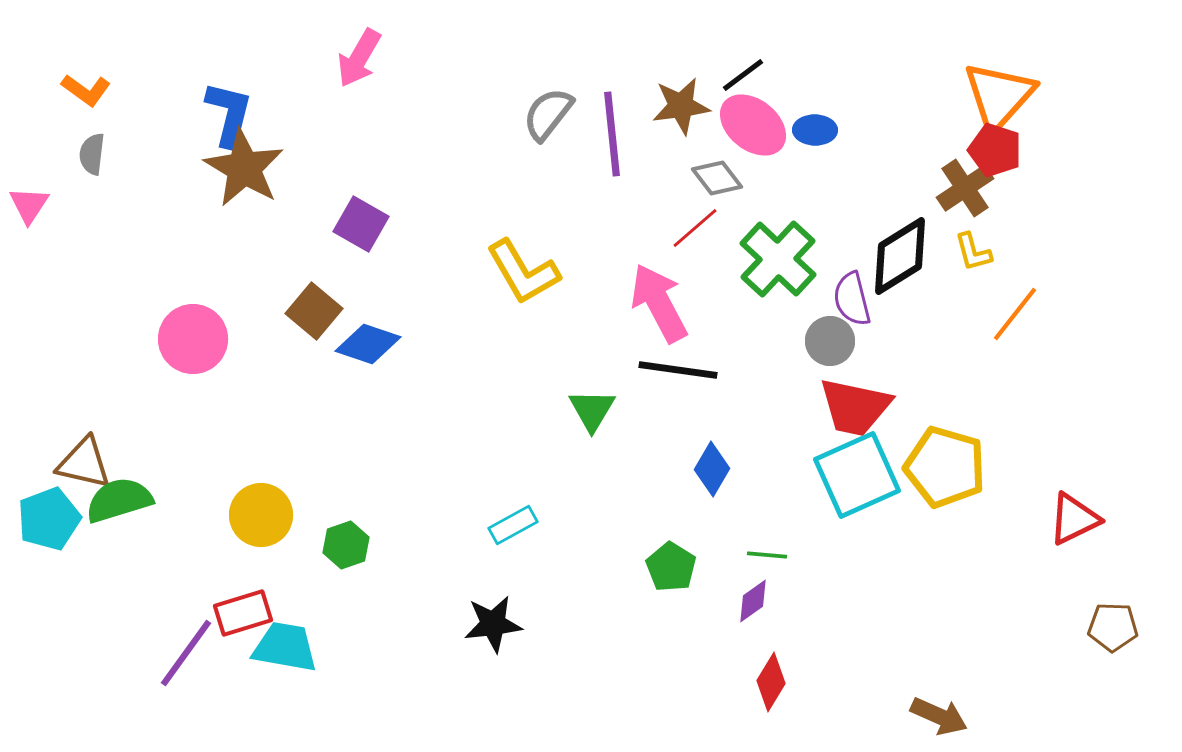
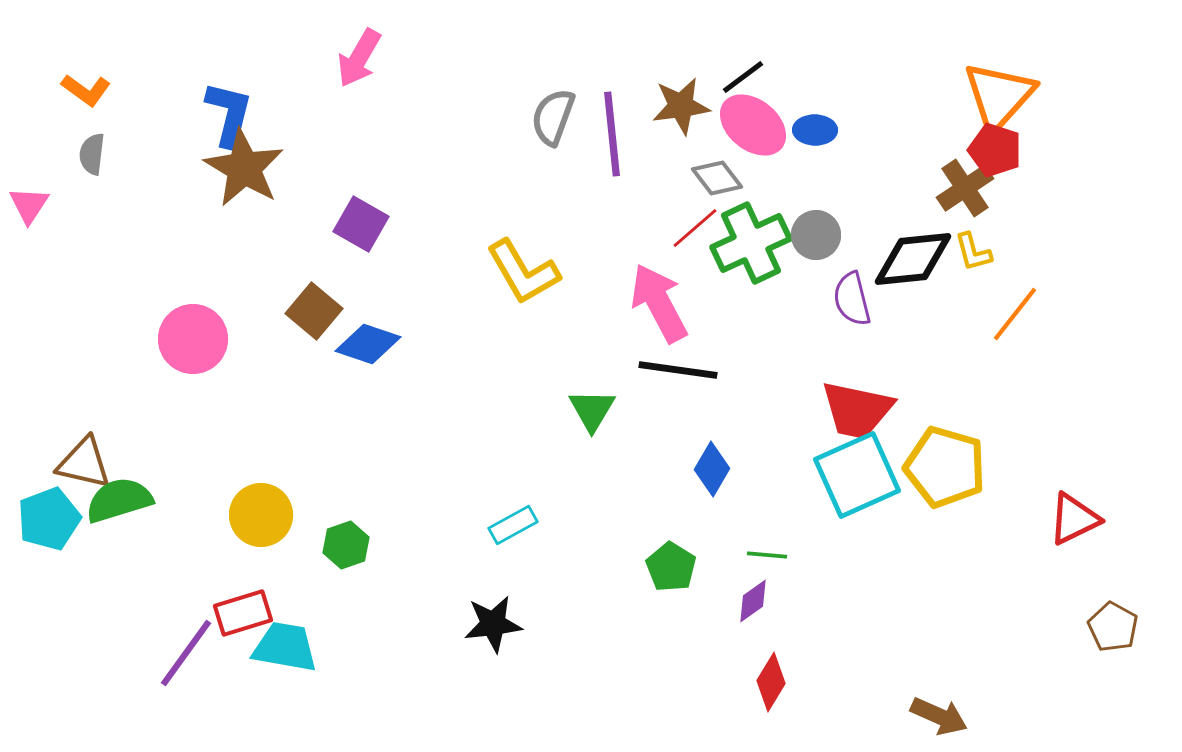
black line at (743, 75): moved 2 px down
gray semicircle at (548, 114): moved 5 px right, 3 px down; rotated 18 degrees counterclockwise
black diamond at (900, 256): moved 13 px right, 3 px down; rotated 26 degrees clockwise
green cross at (778, 259): moved 27 px left, 16 px up; rotated 22 degrees clockwise
gray circle at (830, 341): moved 14 px left, 106 px up
red trapezoid at (855, 407): moved 2 px right, 3 px down
brown pentagon at (1113, 627): rotated 27 degrees clockwise
